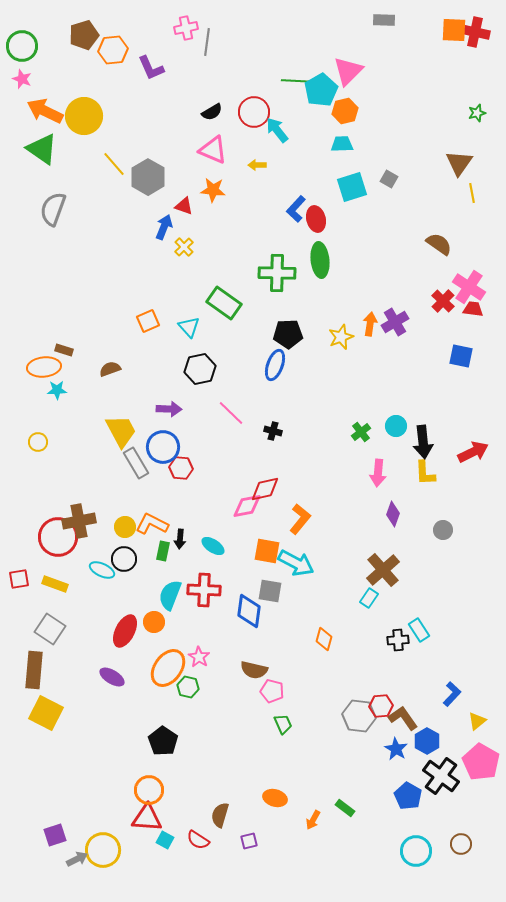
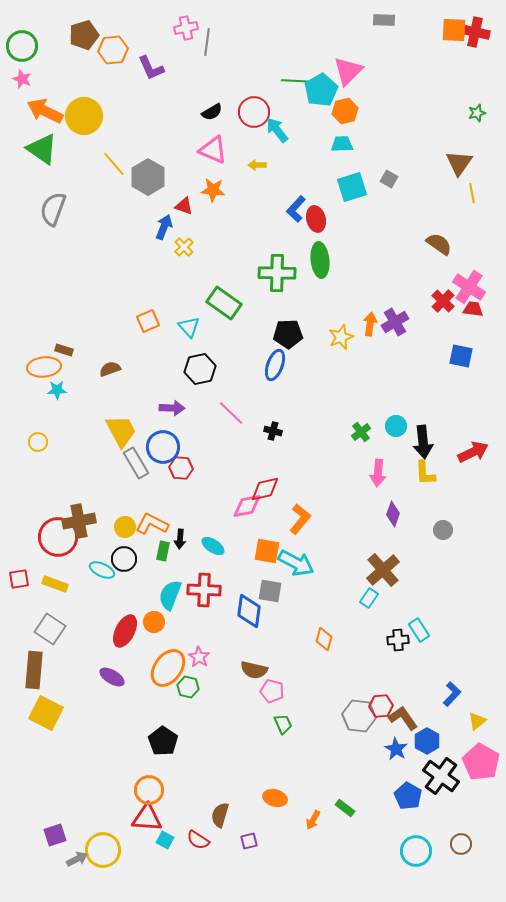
purple arrow at (169, 409): moved 3 px right, 1 px up
